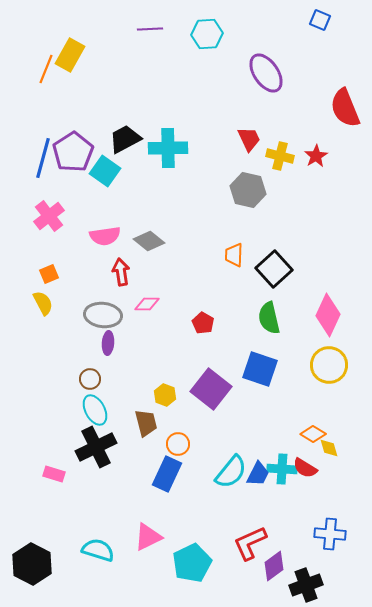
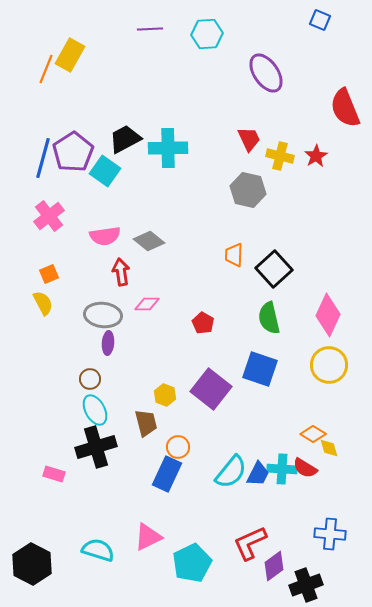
orange circle at (178, 444): moved 3 px down
black cross at (96, 447): rotated 9 degrees clockwise
